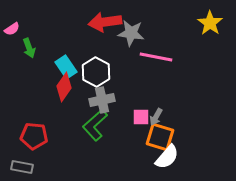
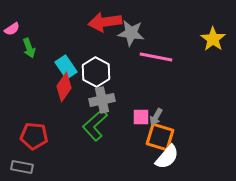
yellow star: moved 3 px right, 16 px down
